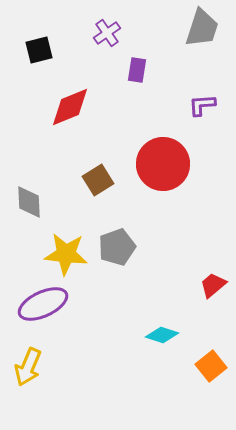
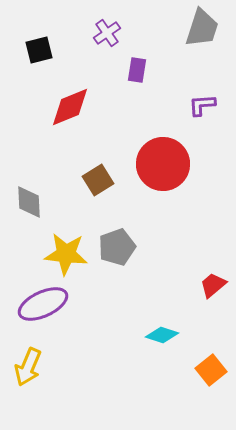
orange square: moved 4 px down
